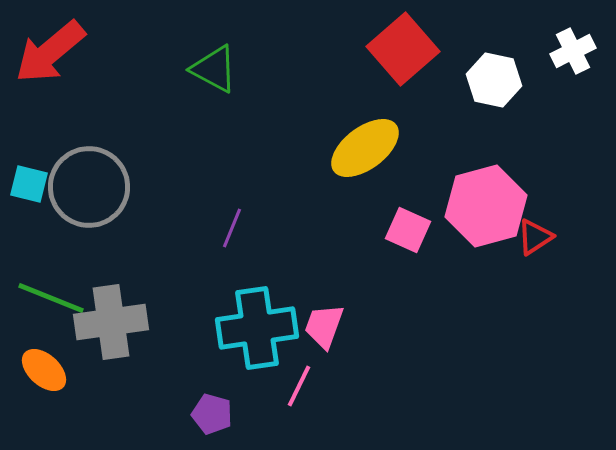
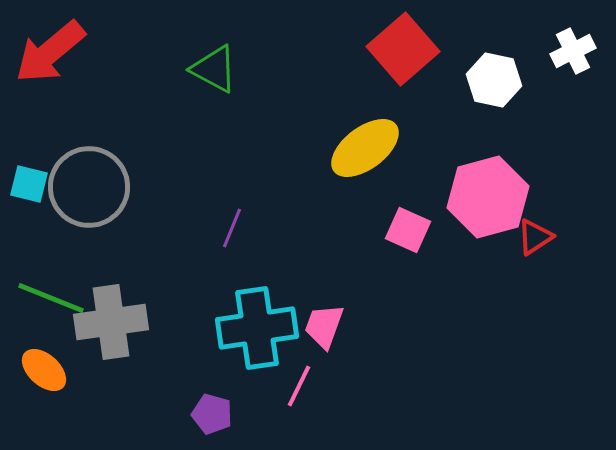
pink hexagon: moved 2 px right, 9 px up
